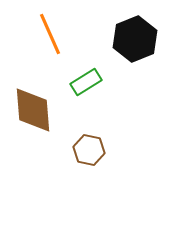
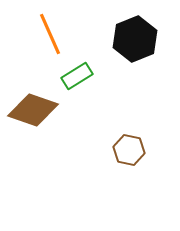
green rectangle: moved 9 px left, 6 px up
brown diamond: rotated 66 degrees counterclockwise
brown hexagon: moved 40 px right
